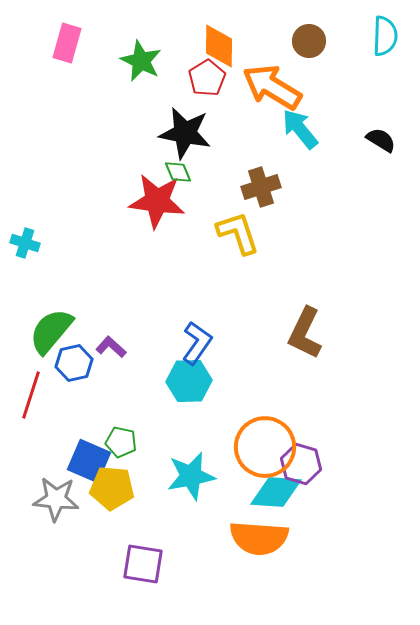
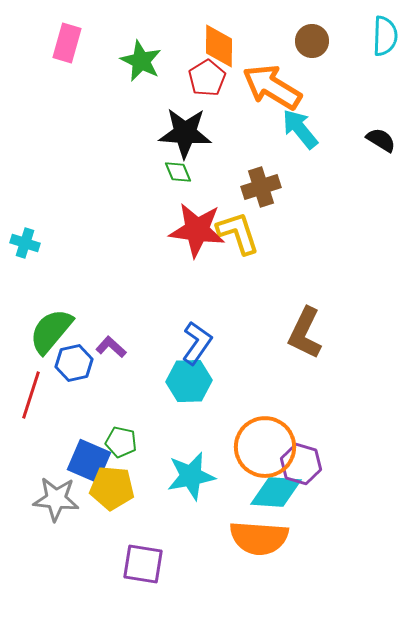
brown circle: moved 3 px right
black star: rotated 8 degrees counterclockwise
red star: moved 40 px right, 29 px down
